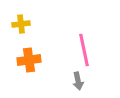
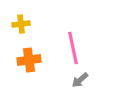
pink line: moved 11 px left, 2 px up
gray arrow: moved 2 px right, 1 px up; rotated 60 degrees clockwise
